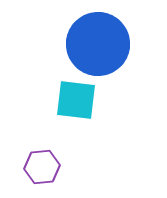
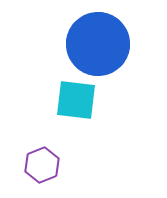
purple hexagon: moved 2 px up; rotated 16 degrees counterclockwise
